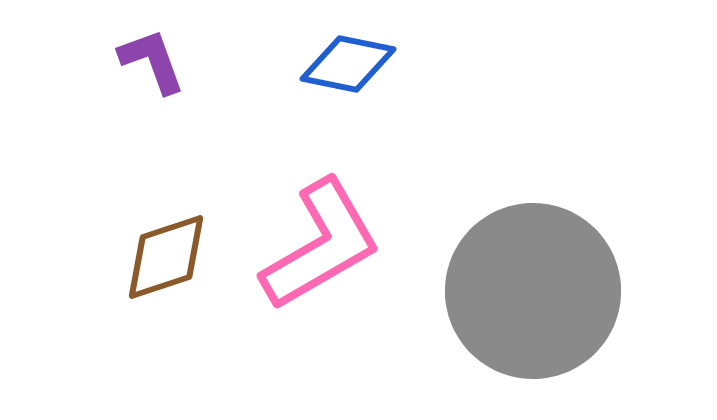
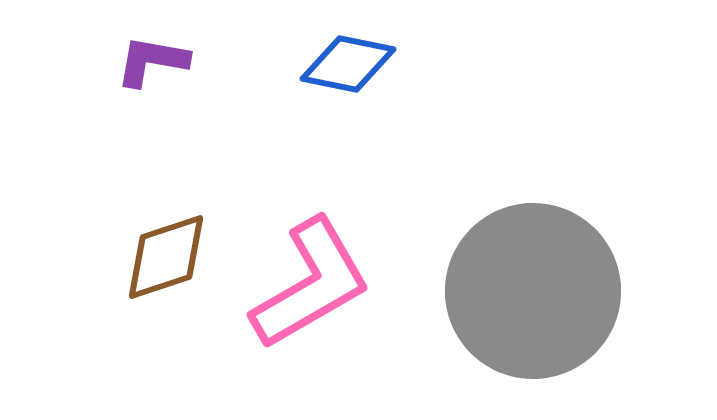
purple L-shape: rotated 60 degrees counterclockwise
pink L-shape: moved 10 px left, 39 px down
